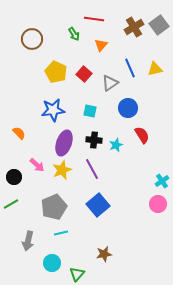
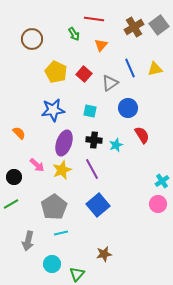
gray pentagon: rotated 10 degrees counterclockwise
cyan circle: moved 1 px down
